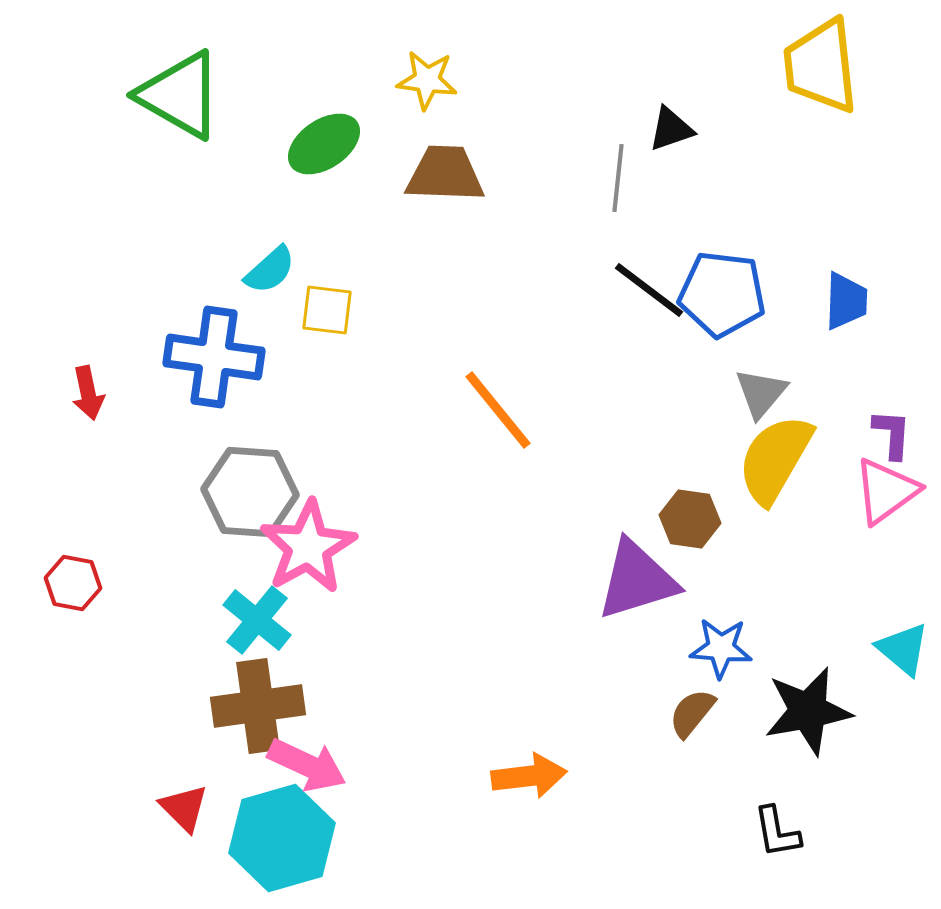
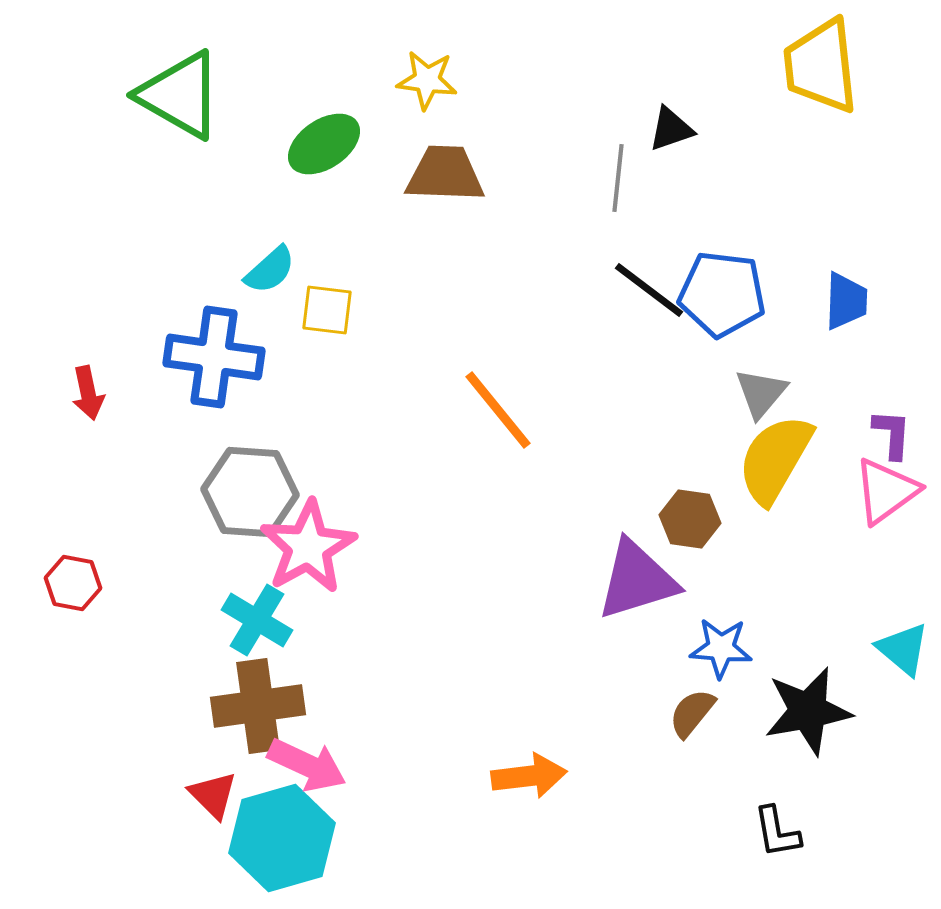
cyan cross: rotated 8 degrees counterclockwise
red triangle: moved 29 px right, 13 px up
